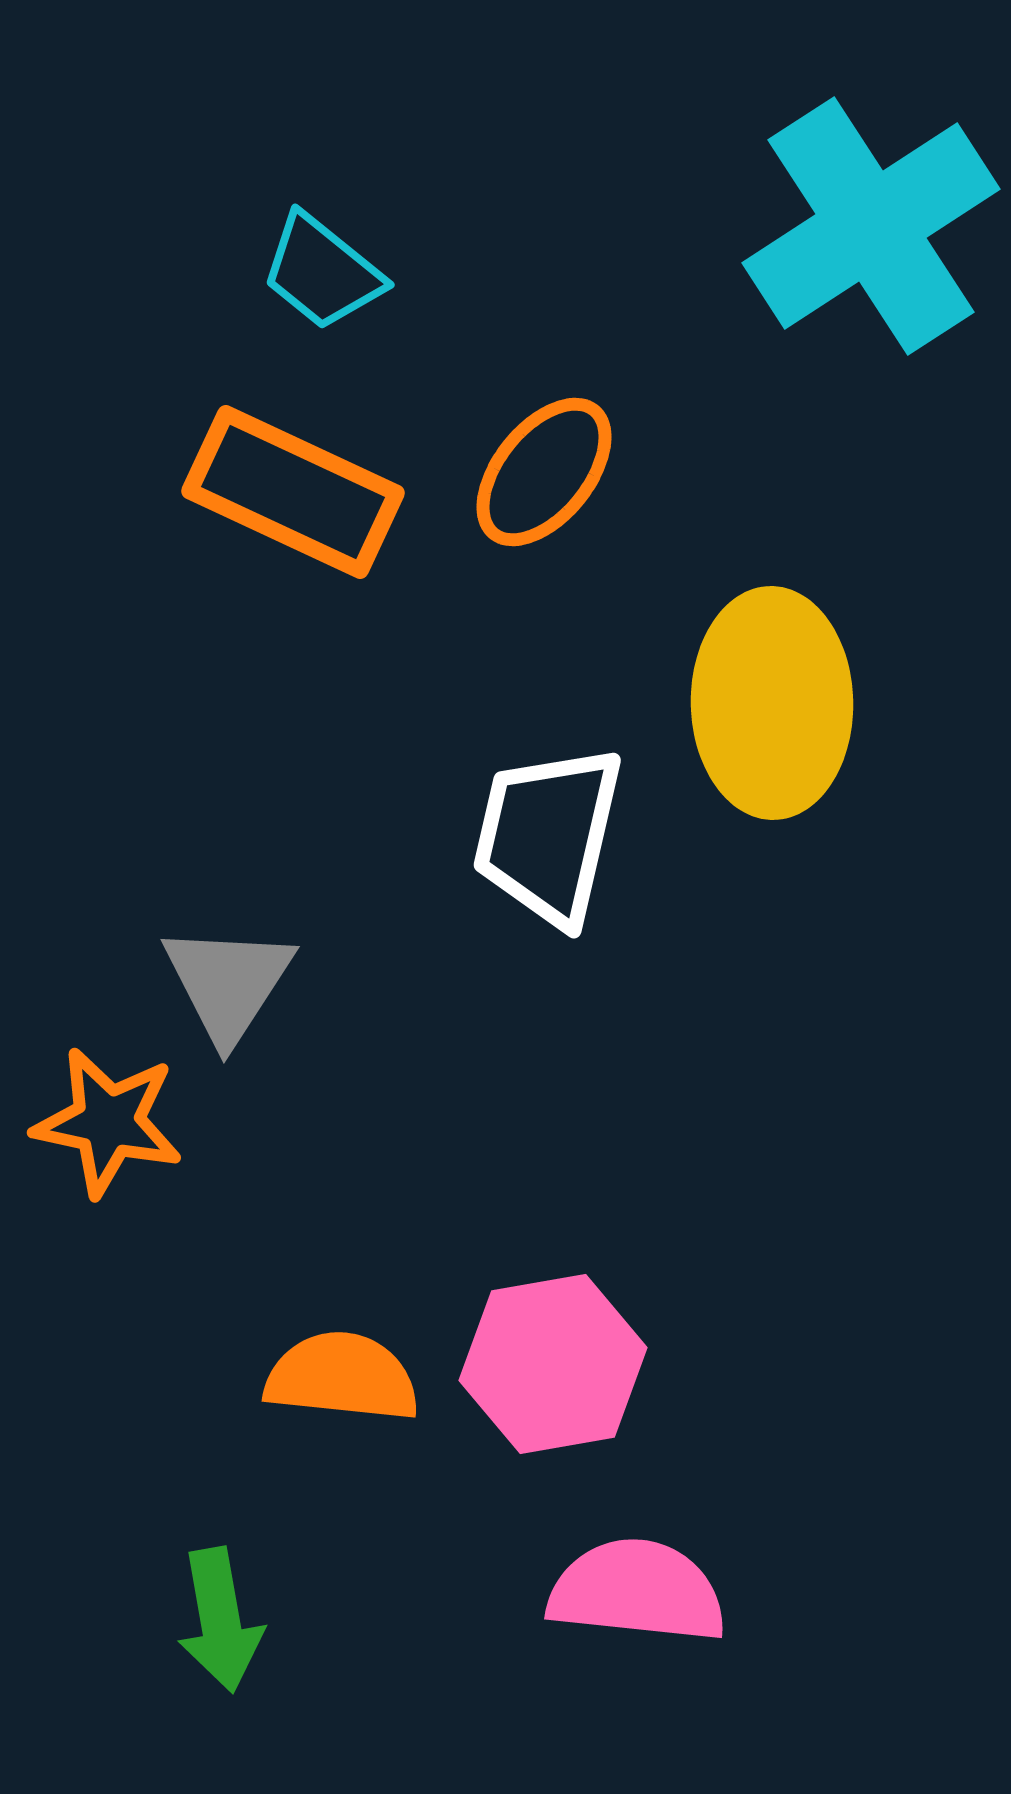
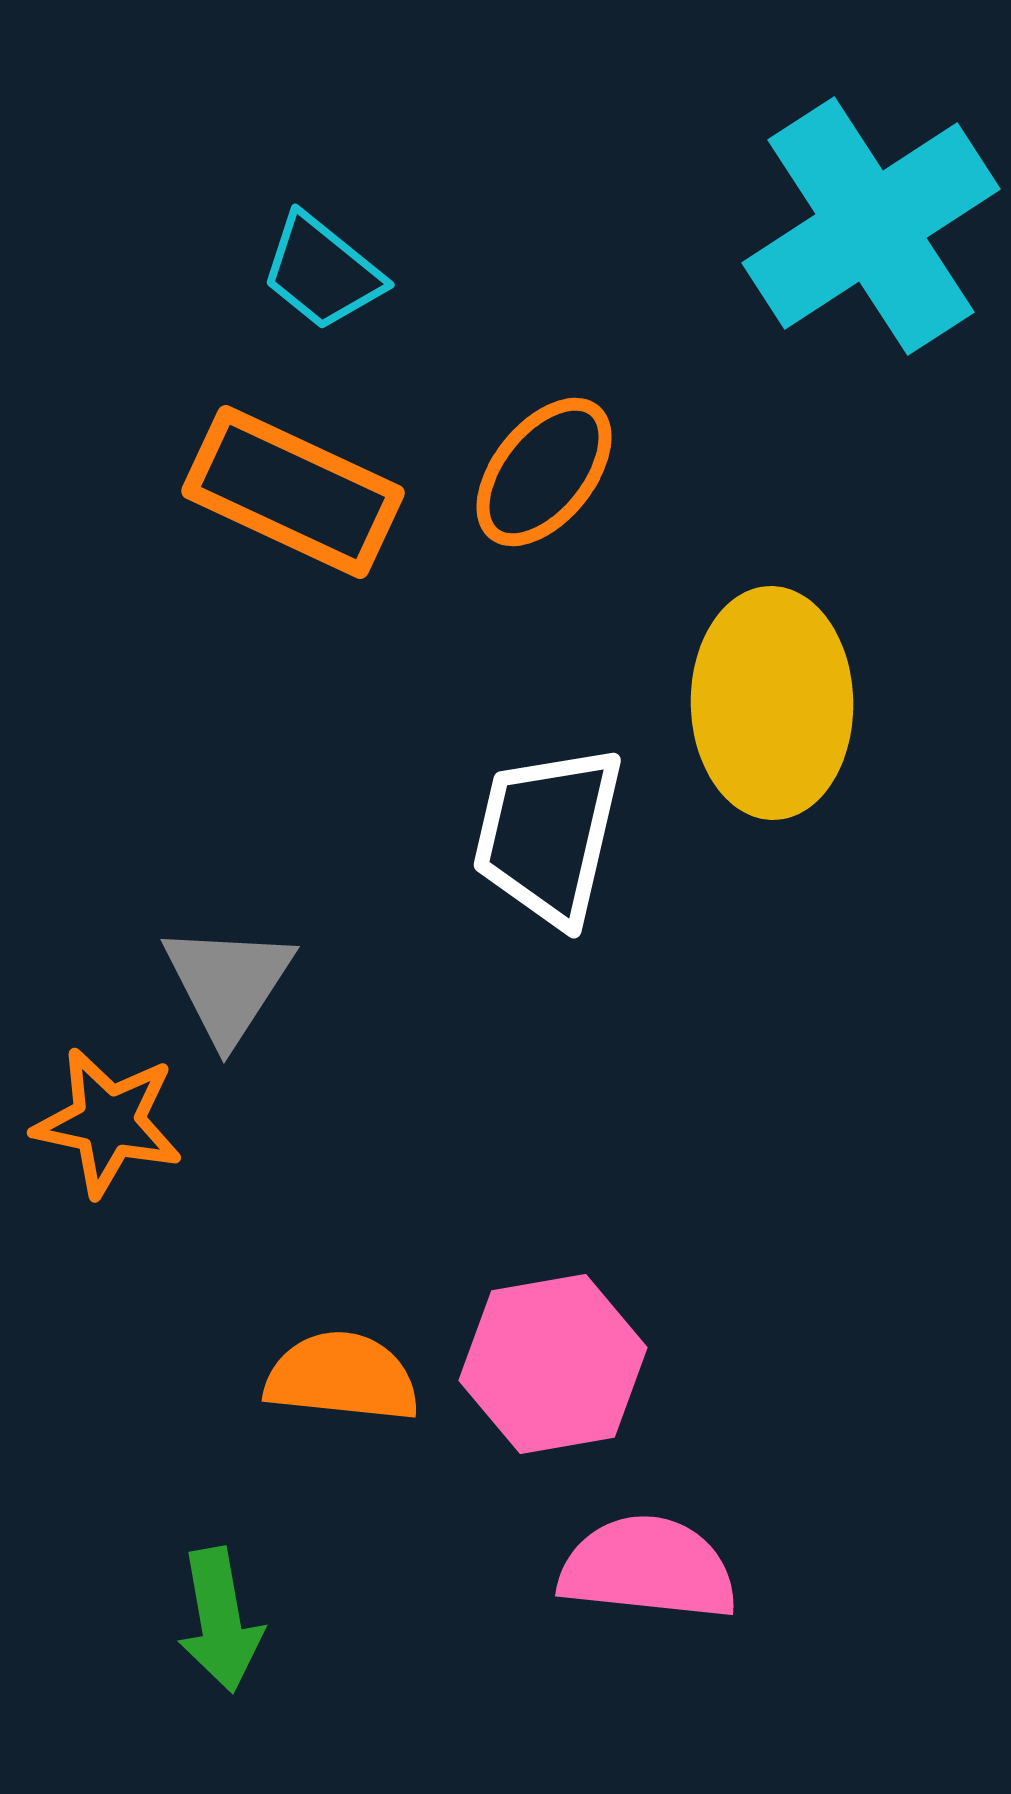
pink semicircle: moved 11 px right, 23 px up
